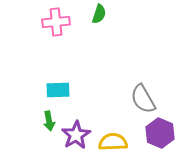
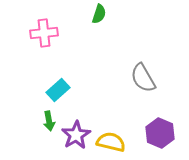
pink cross: moved 12 px left, 11 px down
cyan rectangle: rotated 40 degrees counterclockwise
gray semicircle: moved 21 px up
yellow semicircle: moved 2 px left; rotated 16 degrees clockwise
